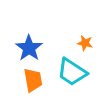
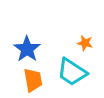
blue star: moved 2 px left, 1 px down
